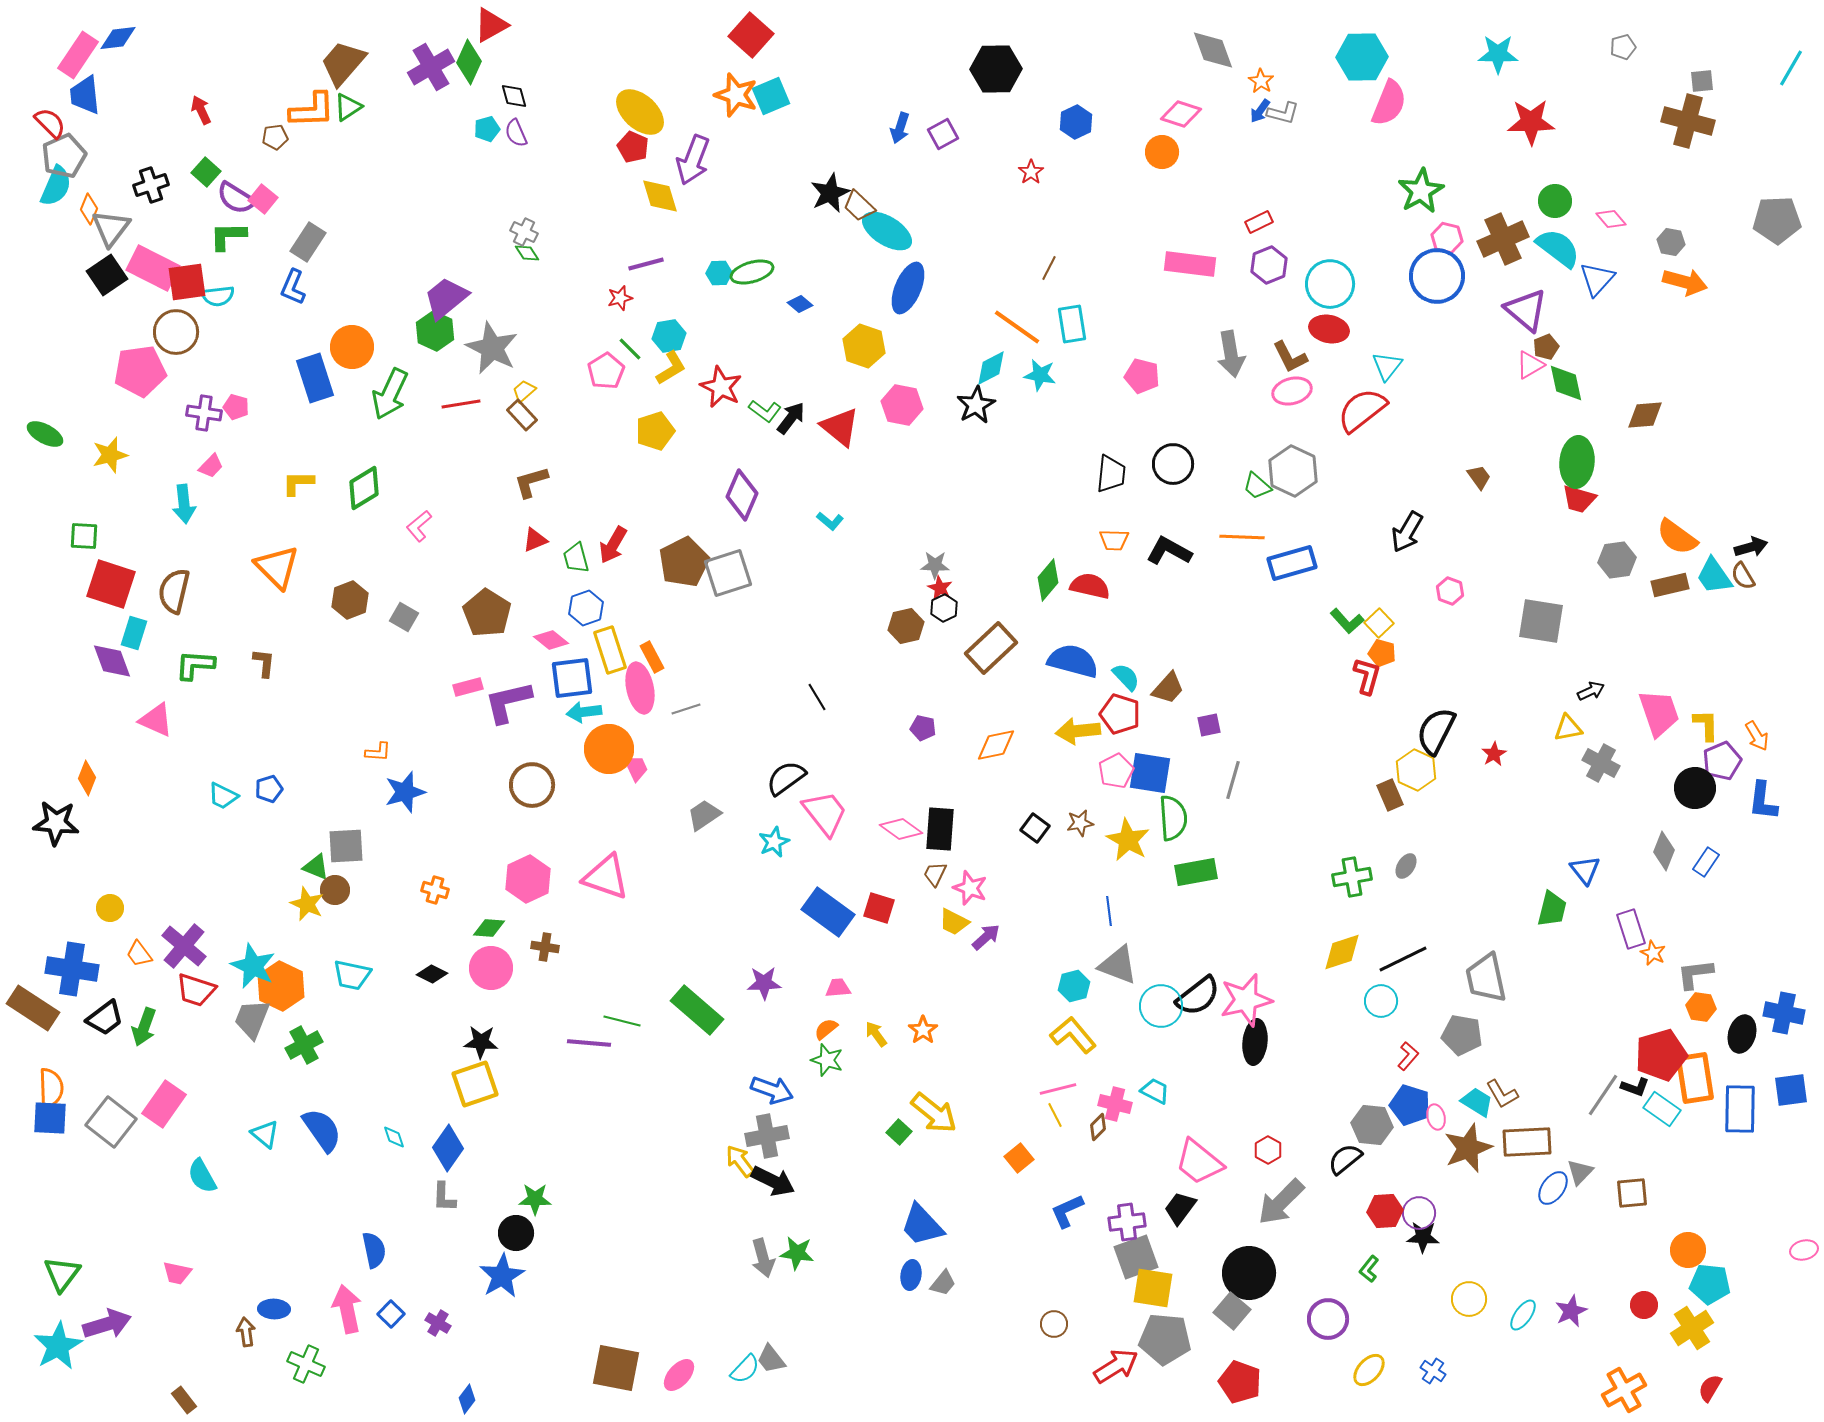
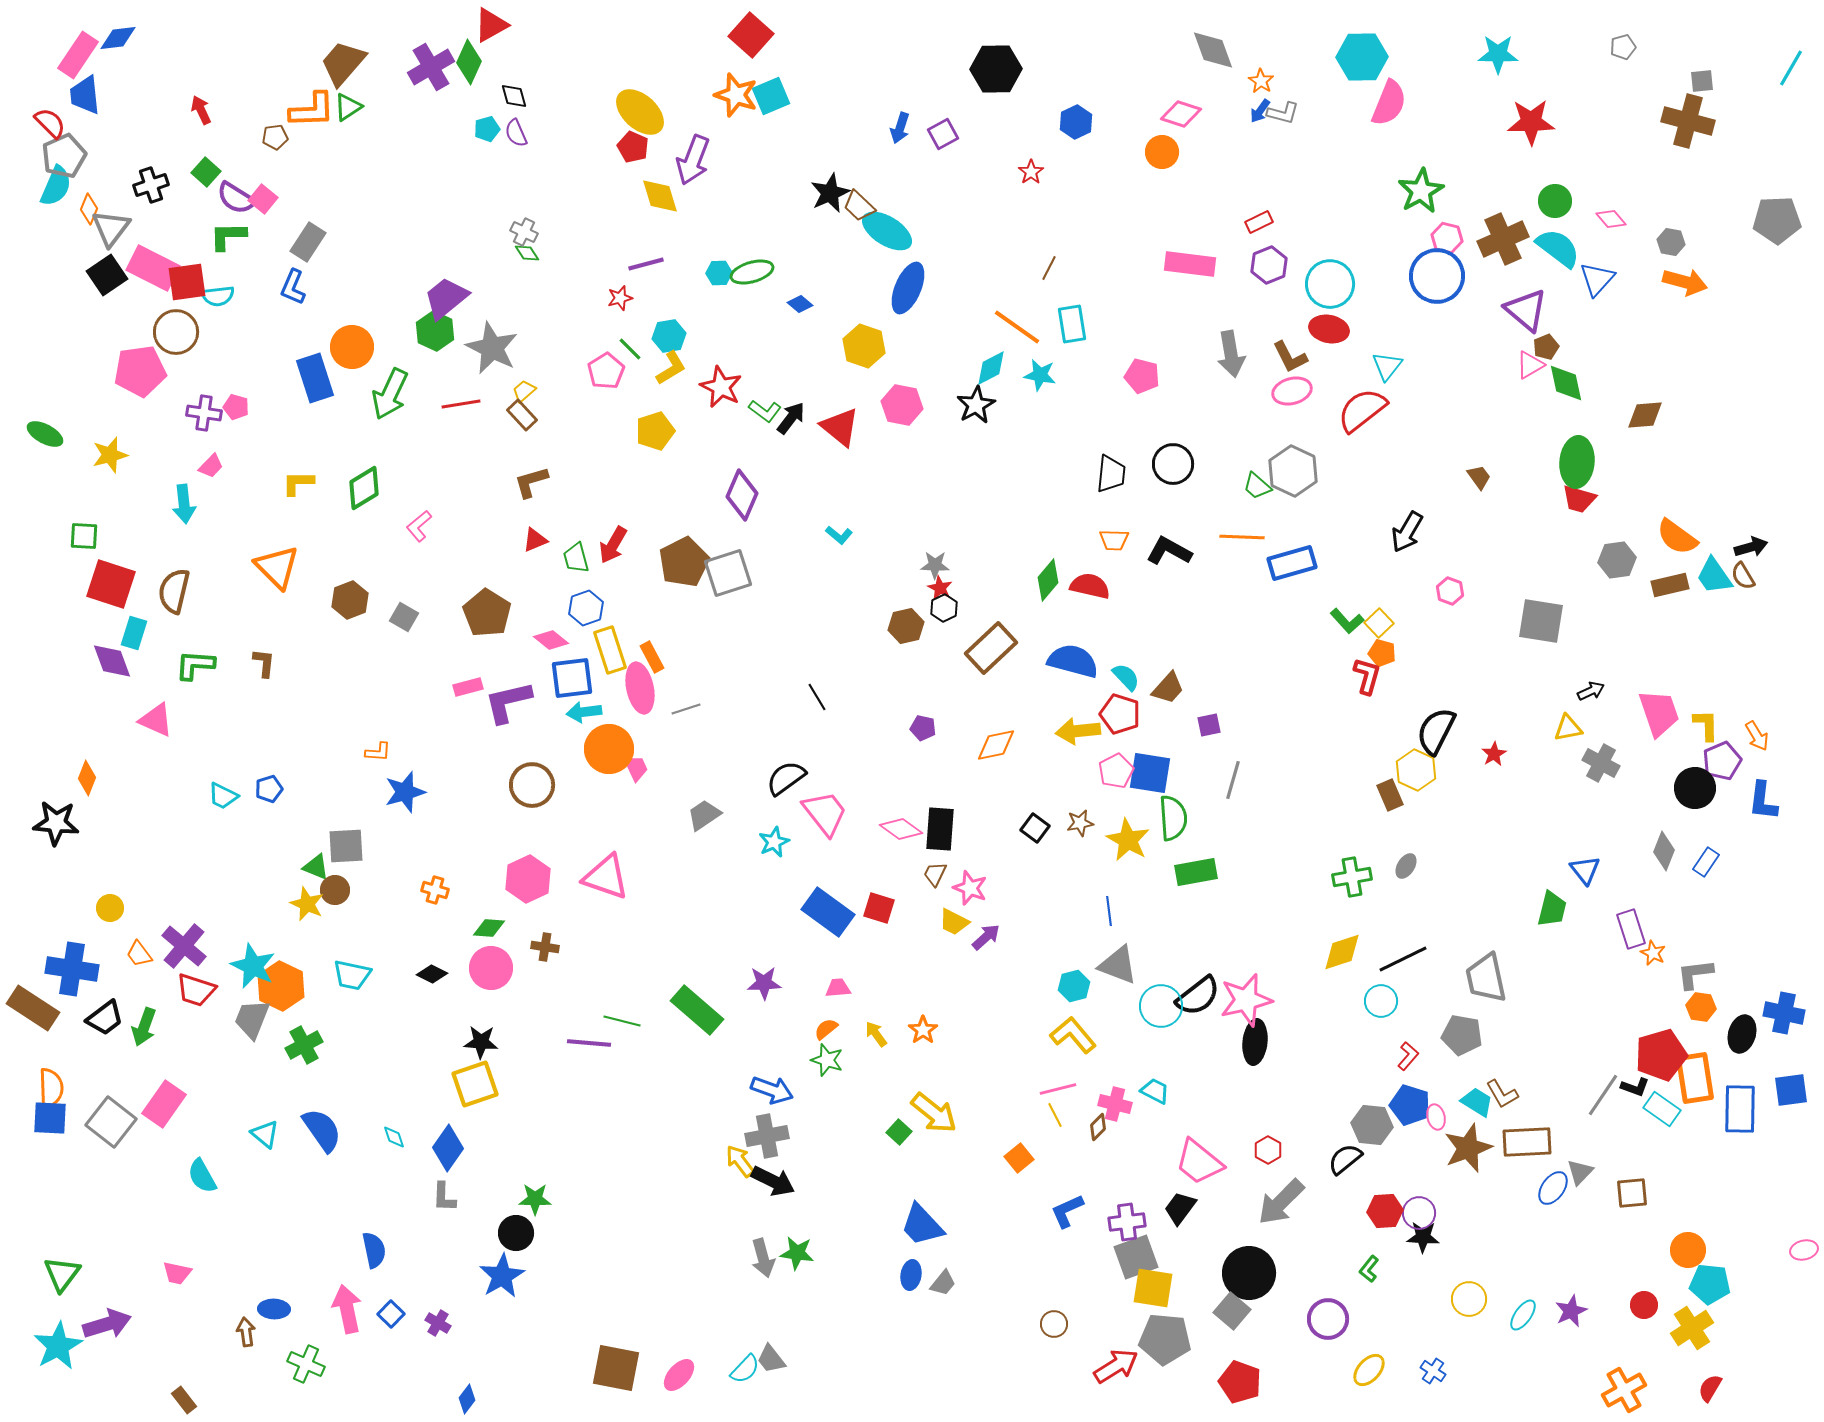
cyan L-shape at (830, 521): moved 9 px right, 14 px down
